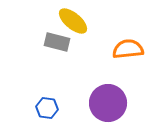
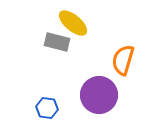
yellow ellipse: moved 2 px down
orange semicircle: moved 5 px left, 11 px down; rotated 68 degrees counterclockwise
purple circle: moved 9 px left, 8 px up
